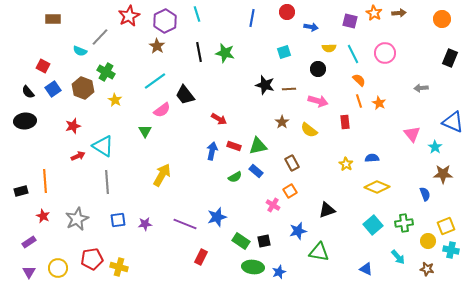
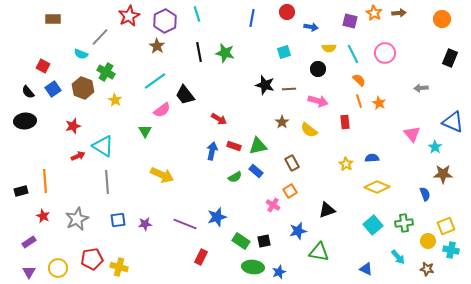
cyan semicircle at (80, 51): moved 1 px right, 3 px down
yellow arrow at (162, 175): rotated 85 degrees clockwise
